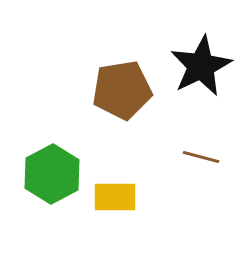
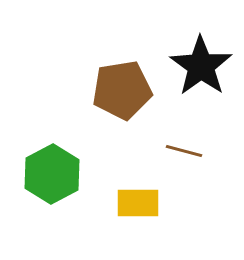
black star: rotated 10 degrees counterclockwise
brown line: moved 17 px left, 6 px up
yellow rectangle: moved 23 px right, 6 px down
